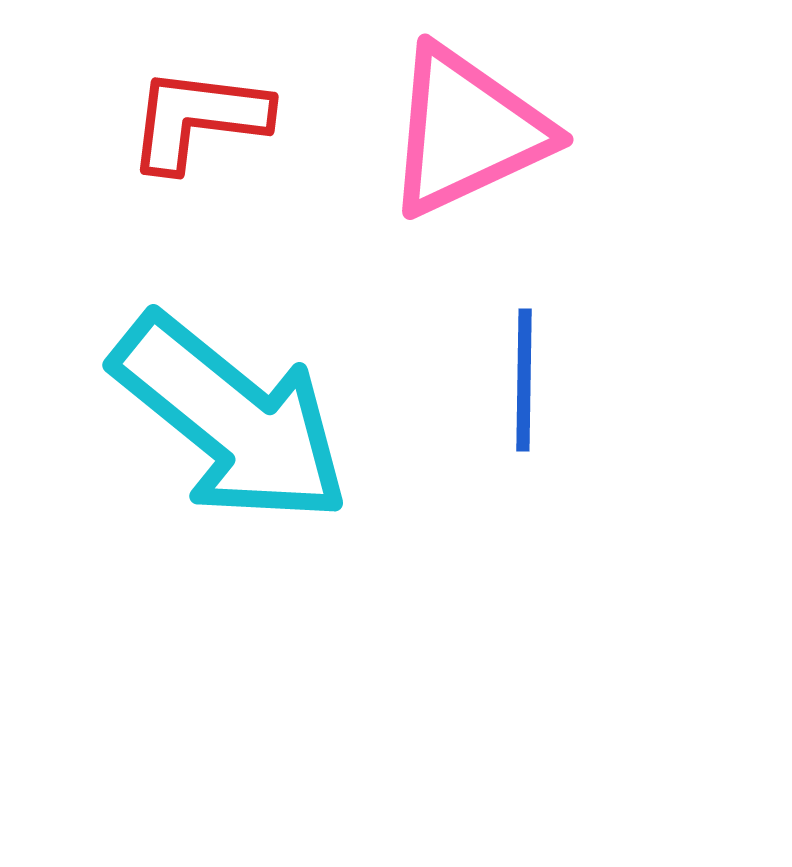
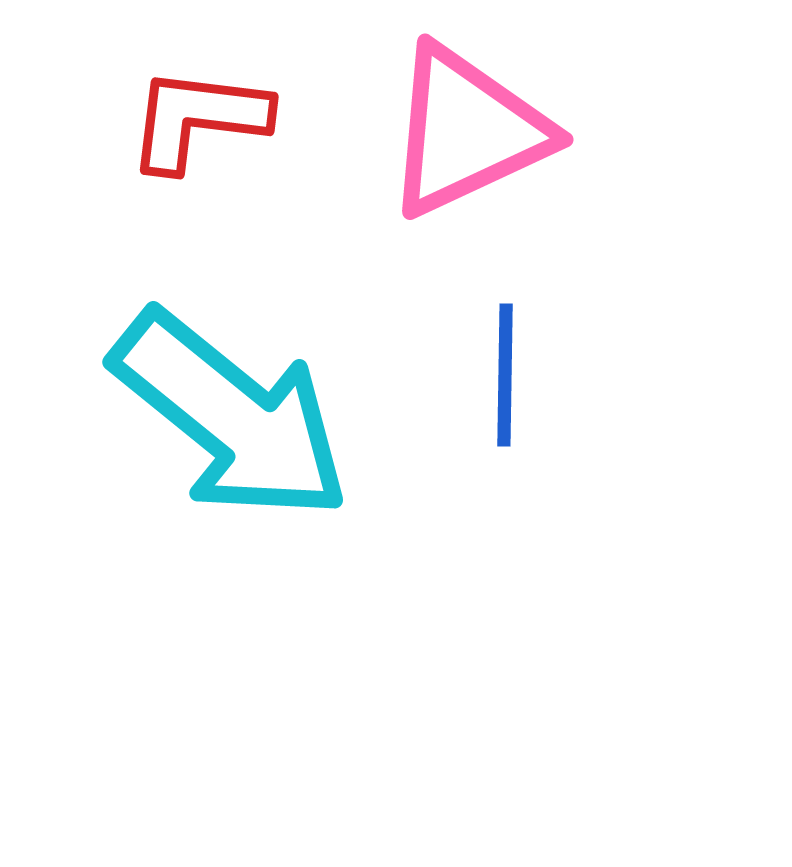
blue line: moved 19 px left, 5 px up
cyan arrow: moved 3 px up
